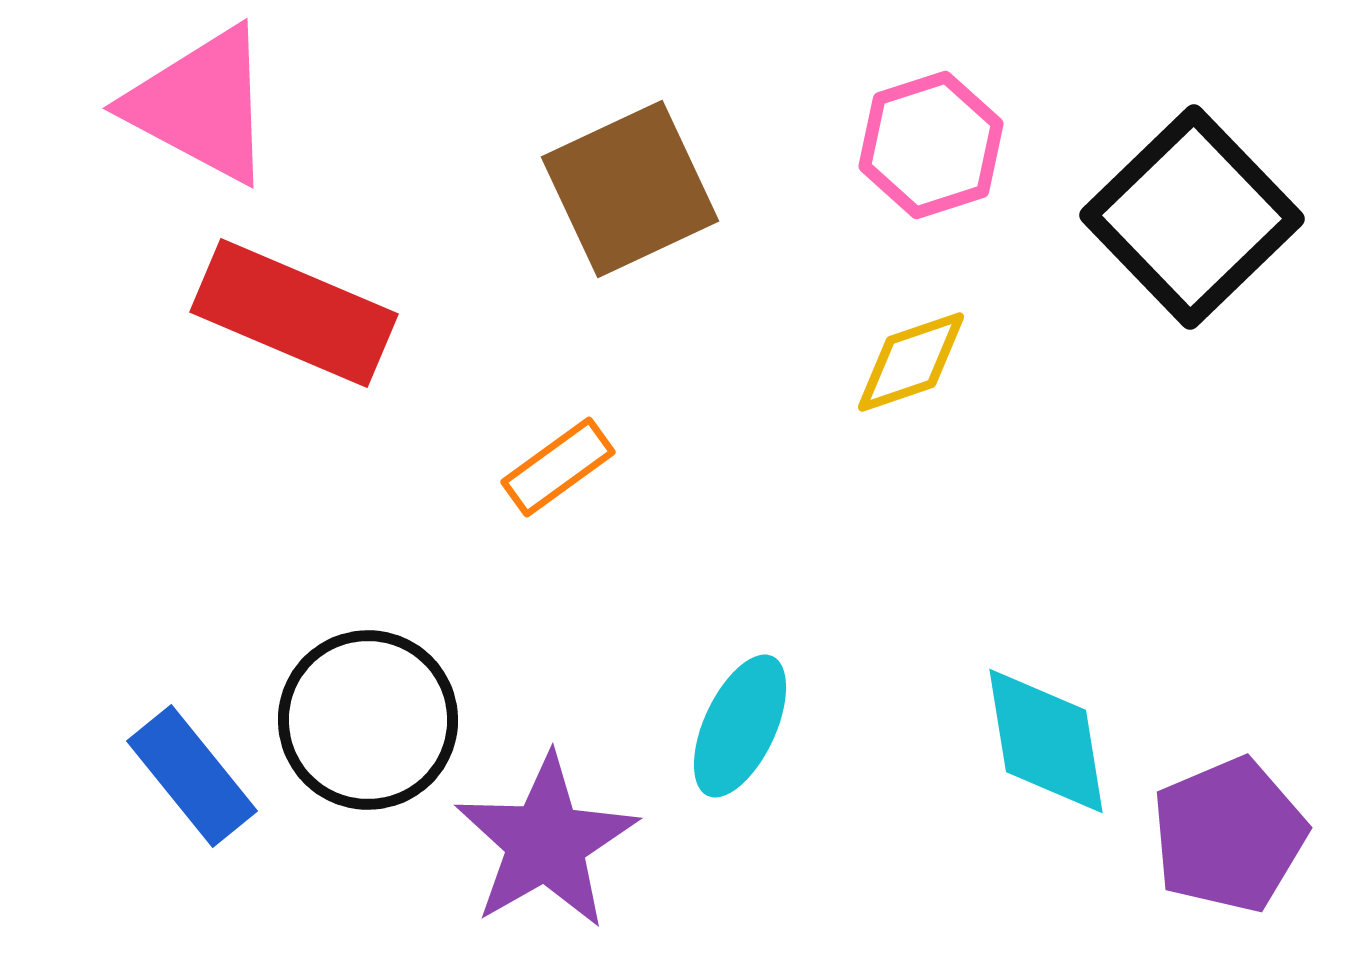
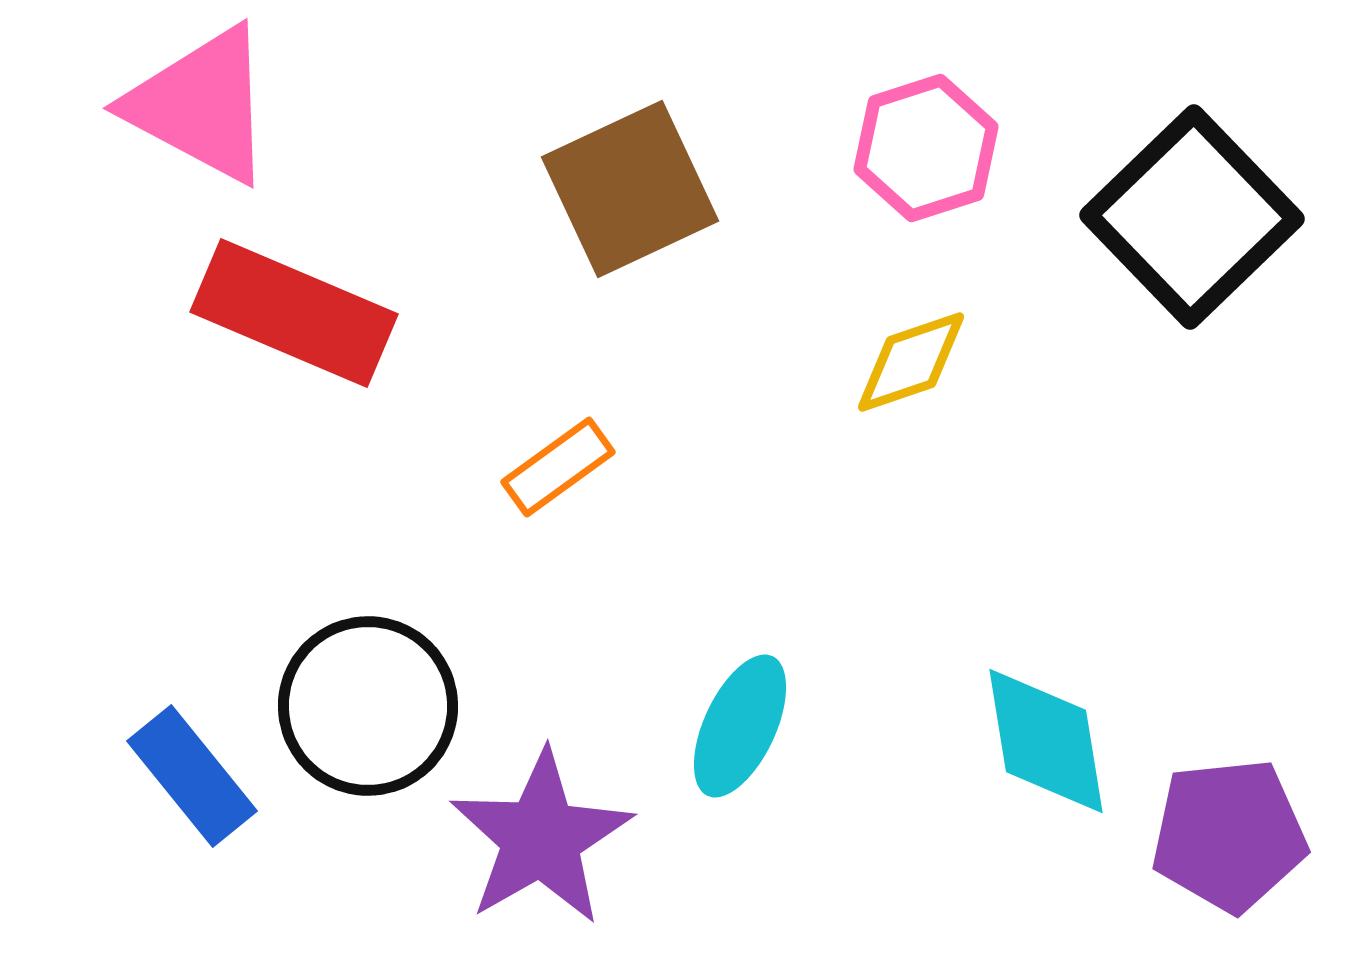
pink hexagon: moved 5 px left, 3 px down
black circle: moved 14 px up
purple pentagon: rotated 17 degrees clockwise
purple star: moved 5 px left, 4 px up
